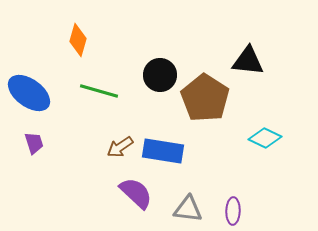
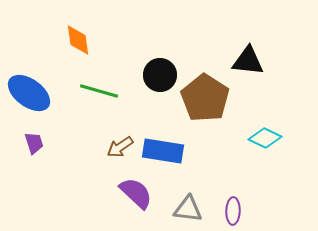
orange diamond: rotated 24 degrees counterclockwise
